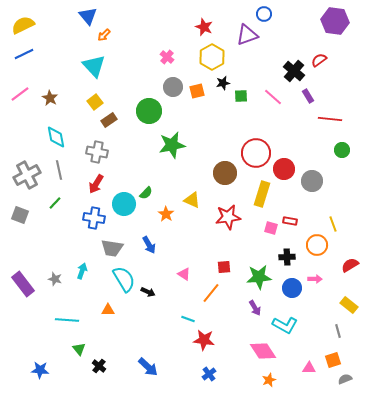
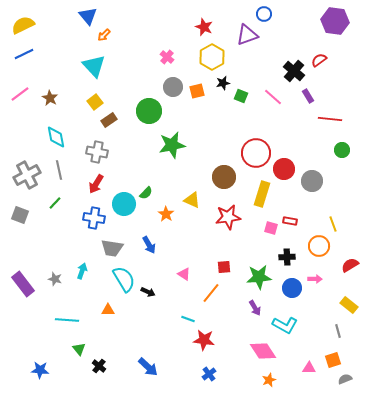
green square at (241, 96): rotated 24 degrees clockwise
brown circle at (225, 173): moved 1 px left, 4 px down
orange circle at (317, 245): moved 2 px right, 1 px down
